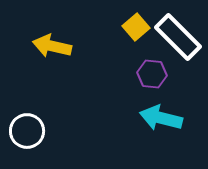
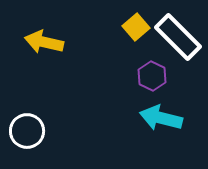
yellow arrow: moved 8 px left, 4 px up
purple hexagon: moved 2 px down; rotated 20 degrees clockwise
